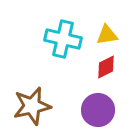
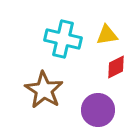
red diamond: moved 10 px right
brown star: moved 12 px right, 16 px up; rotated 27 degrees counterclockwise
